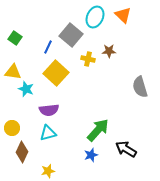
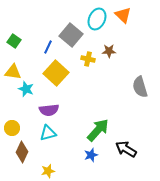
cyan ellipse: moved 2 px right, 2 px down
green square: moved 1 px left, 3 px down
